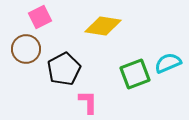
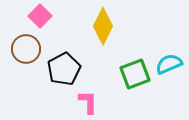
pink square: moved 1 px up; rotated 20 degrees counterclockwise
yellow diamond: rotated 72 degrees counterclockwise
cyan semicircle: moved 1 px right, 1 px down
